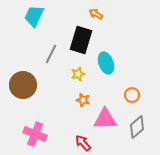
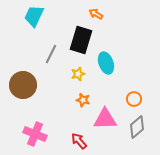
orange circle: moved 2 px right, 4 px down
red arrow: moved 4 px left, 2 px up
